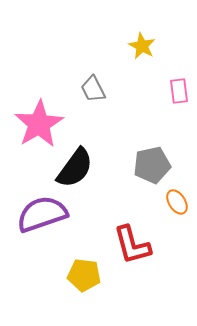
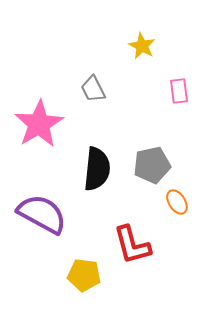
black semicircle: moved 22 px right, 1 px down; rotated 30 degrees counterclockwise
purple semicircle: rotated 48 degrees clockwise
